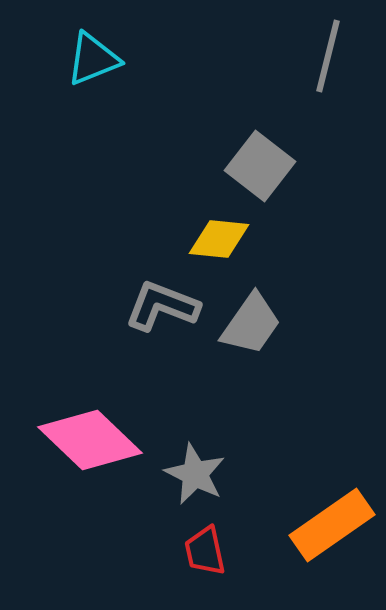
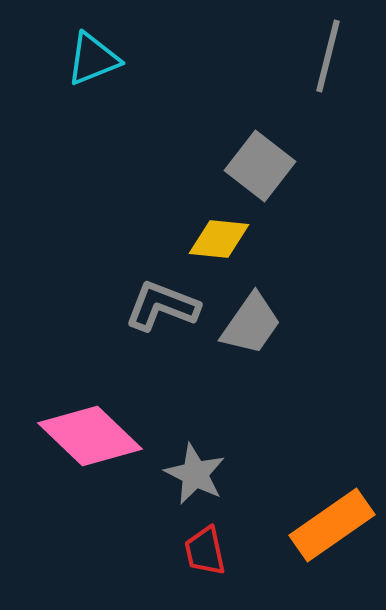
pink diamond: moved 4 px up
